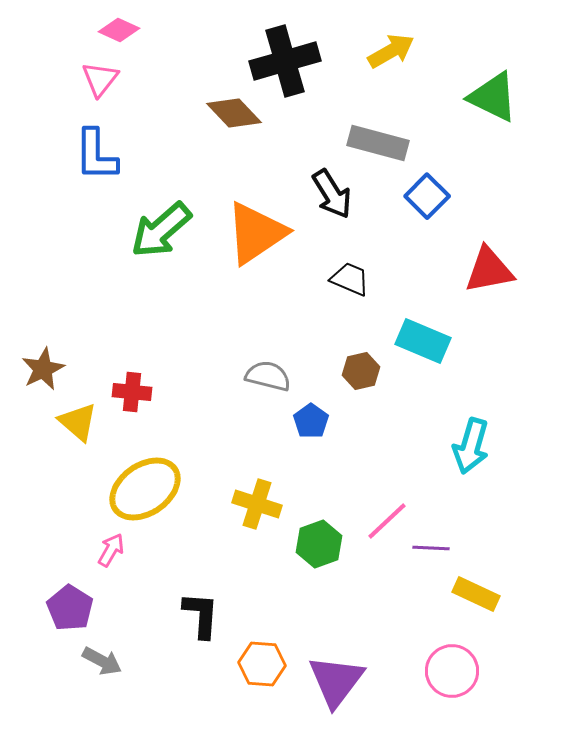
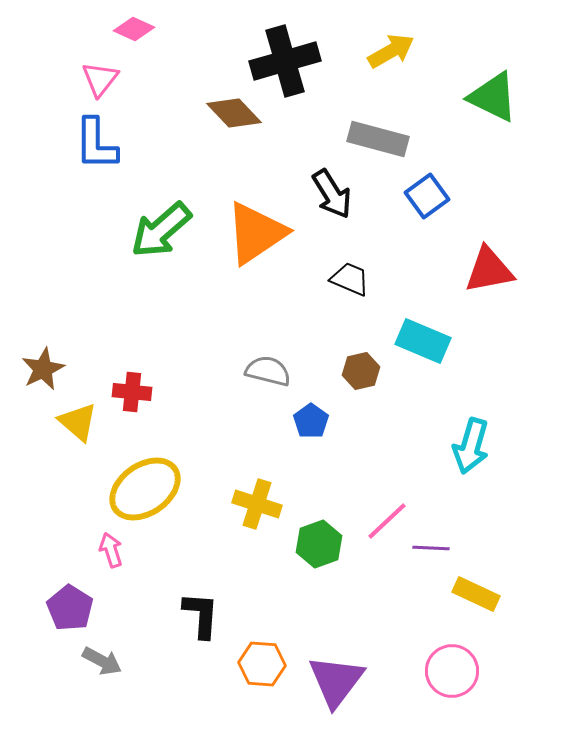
pink diamond: moved 15 px right, 1 px up
gray rectangle: moved 4 px up
blue L-shape: moved 11 px up
blue square: rotated 9 degrees clockwise
gray semicircle: moved 5 px up
pink arrow: rotated 48 degrees counterclockwise
